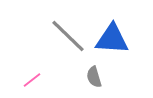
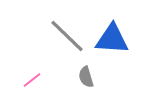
gray line: moved 1 px left
gray semicircle: moved 8 px left
